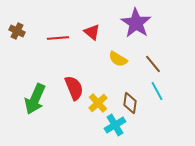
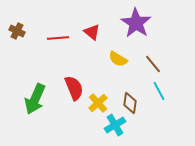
cyan line: moved 2 px right
